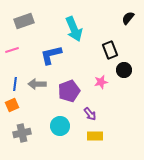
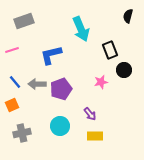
black semicircle: moved 2 px up; rotated 24 degrees counterclockwise
cyan arrow: moved 7 px right
blue line: moved 2 px up; rotated 48 degrees counterclockwise
purple pentagon: moved 8 px left, 2 px up
